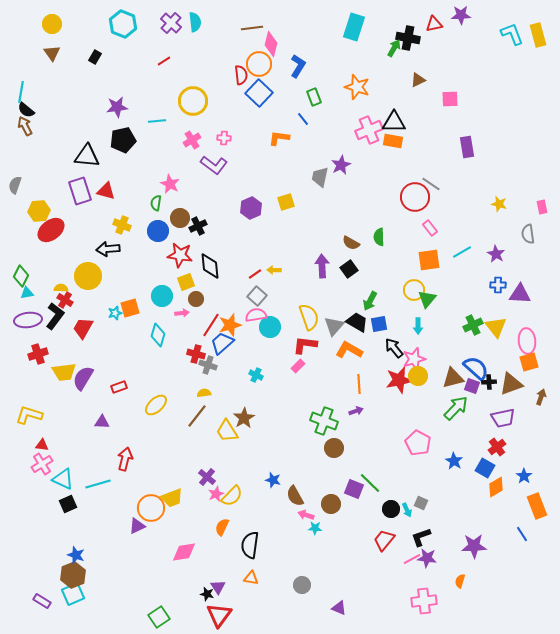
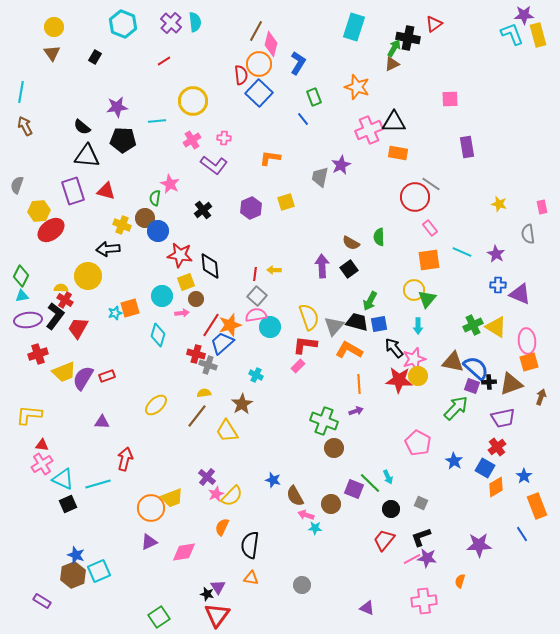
purple star at (461, 15): moved 63 px right
yellow circle at (52, 24): moved 2 px right, 3 px down
red triangle at (434, 24): rotated 24 degrees counterclockwise
brown line at (252, 28): moved 4 px right, 3 px down; rotated 55 degrees counterclockwise
blue L-shape at (298, 66): moved 3 px up
brown triangle at (418, 80): moved 26 px left, 16 px up
black semicircle at (26, 110): moved 56 px right, 17 px down
orange L-shape at (279, 138): moved 9 px left, 20 px down
black pentagon at (123, 140): rotated 15 degrees clockwise
orange rectangle at (393, 141): moved 5 px right, 12 px down
gray semicircle at (15, 185): moved 2 px right
purple rectangle at (80, 191): moved 7 px left
green semicircle at (156, 203): moved 1 px left, 5 px up
brown circle at (180, 218): moved 35 px left
black cross at (198, 226): moved 5 px right, 16 px up; rotated 12 degrees counterclockwise
cyan line at (462, 252): rotated 54 degrees clockwise
red line at (255, 274): rotated 48 degrees counterclockwise
cyan triangle at (27, 293): moved 5 px left, 3 px down
purple triangle at (520, 294): rotated 20 degrees clockwise
black trapezoid at (357, 322): rotated 15 degrees counterclockwise
yellow triangle at (496, 327): rotated 20 degrees counterclockwise
red trapezoid at (83, 328): moved 5 px left
yellow trapezoid at (64, 372): rotated 15 degrees counterclockwise
brown triangle at (453, 378): moved 16 px up; rotated 25 degrees clockwise
red star at (399, 380): rotated 16 degrees clockwise
red rectangle at (119, 387): moved 12 px left, 11 px up
yellow L-shape at (29, 415): rotated 12 degrees counterclockwise
brown star at (244, 418): moved 2 px left, 14 px up
cyan arrow at (407, 510): moved 19 px left, 33 px up
purple triangle at (137, 526): moved 12 px right, 16 px down
purple star at (474, 546): moved 5 px right, 1 px up
cyan square at (73, 594): moved 26 px right, 23 px up
purple triangle at (339, 608): moved 28 px right
red triangle at (219, 615): moved 2 px left
